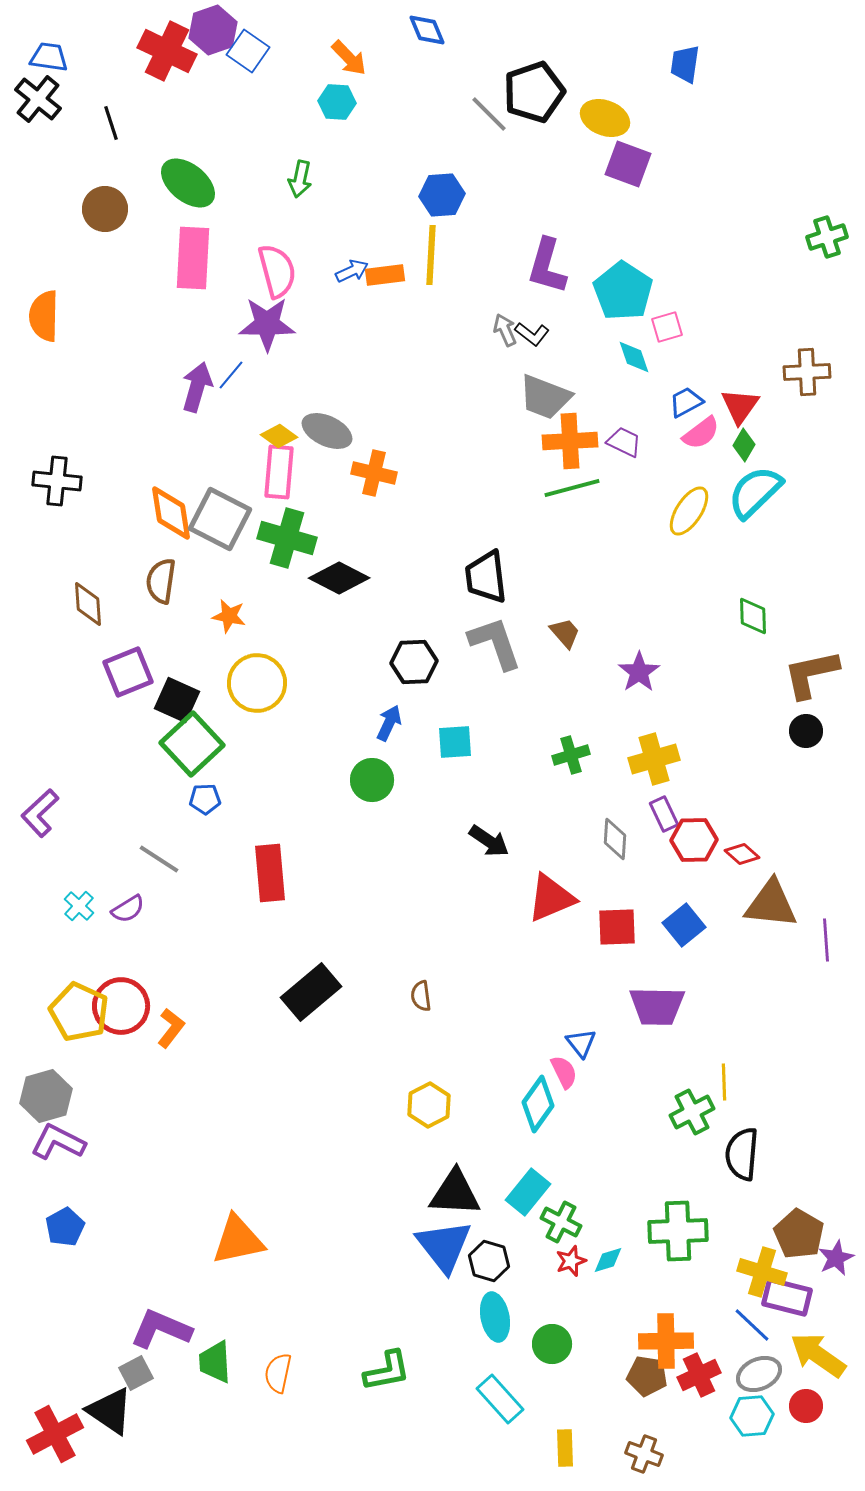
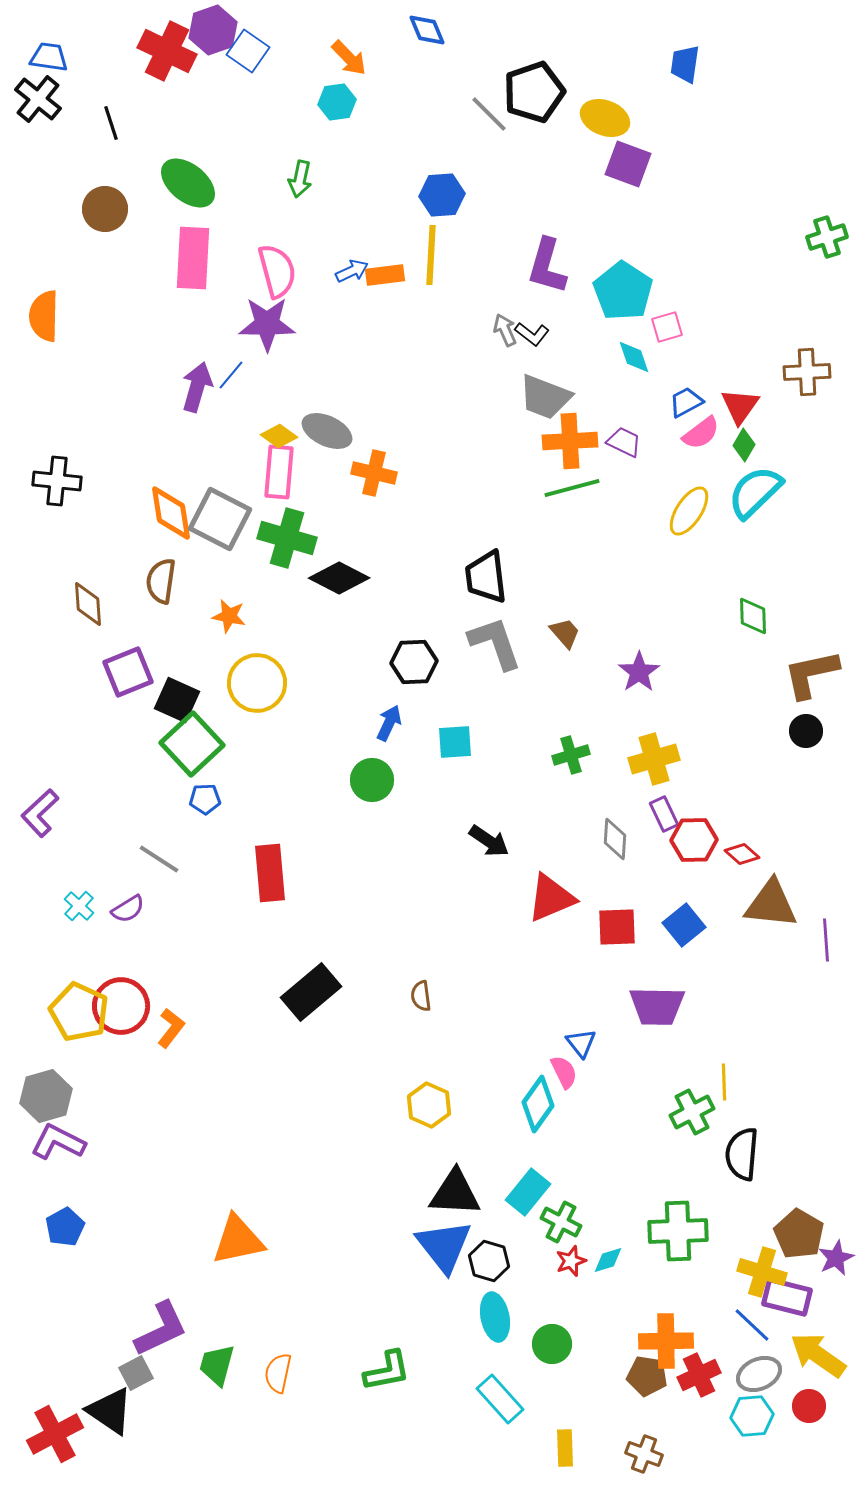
cyan hexagon at (337, 102): rotated 12 degrees counterclockwise
yellow hexagon at (429, 1105): rotated 9 degrees counterclockwise
purple L-shape at (161, 1329): rotated 132 degrees clockwise
green trapezoid at (215, 1362): moved 2 px right, 3 px down; rotated 18 degrees clockwise
red circle at (806, 1406): moved 3 px right
